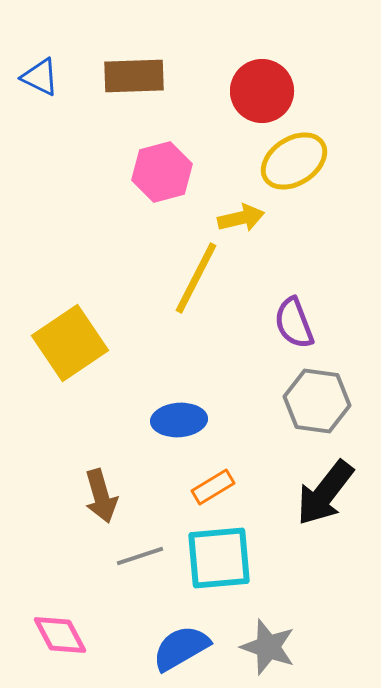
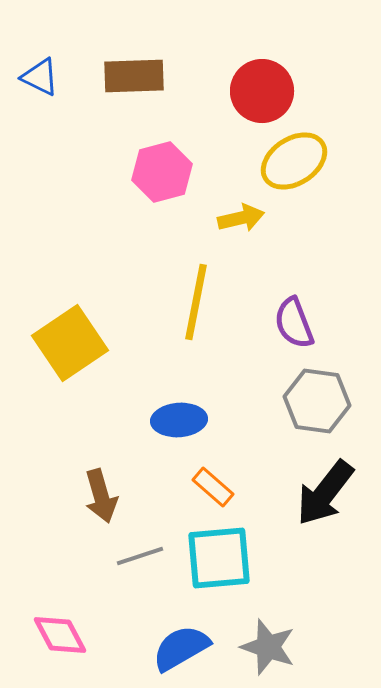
yellow line: moved 24 px down; rotated 16 degrees counterclockwise
orange rectangle: rotated 72 degrees clockwise
